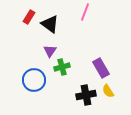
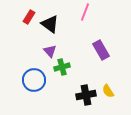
purple triangle: rotated 16 degrees counterclockwise
purple rectangle: moved 18 px up
